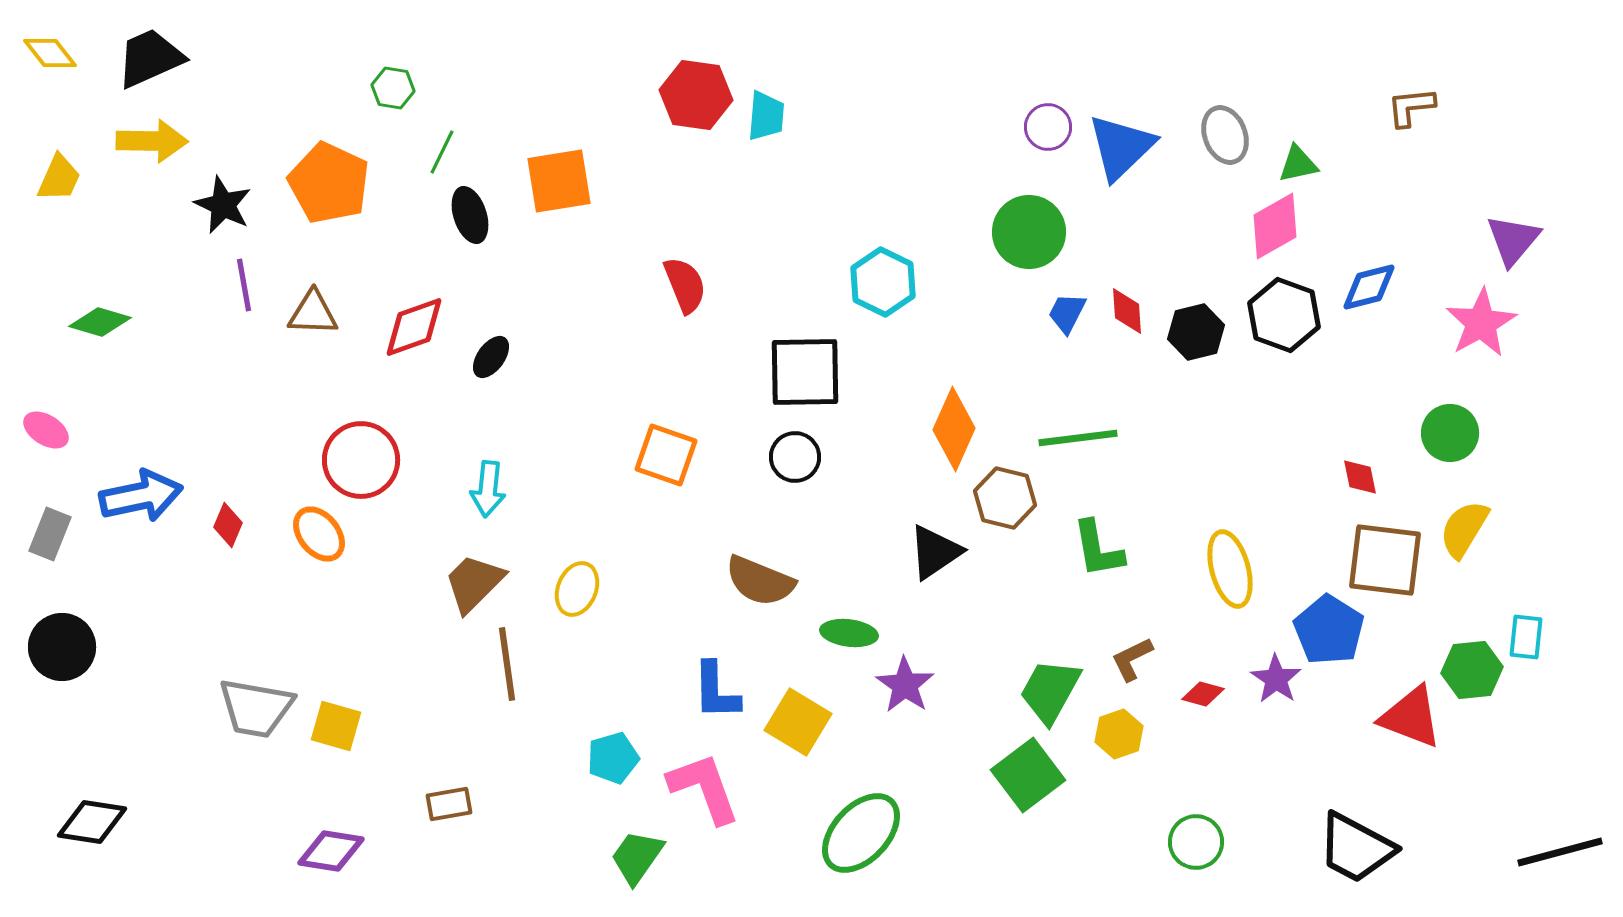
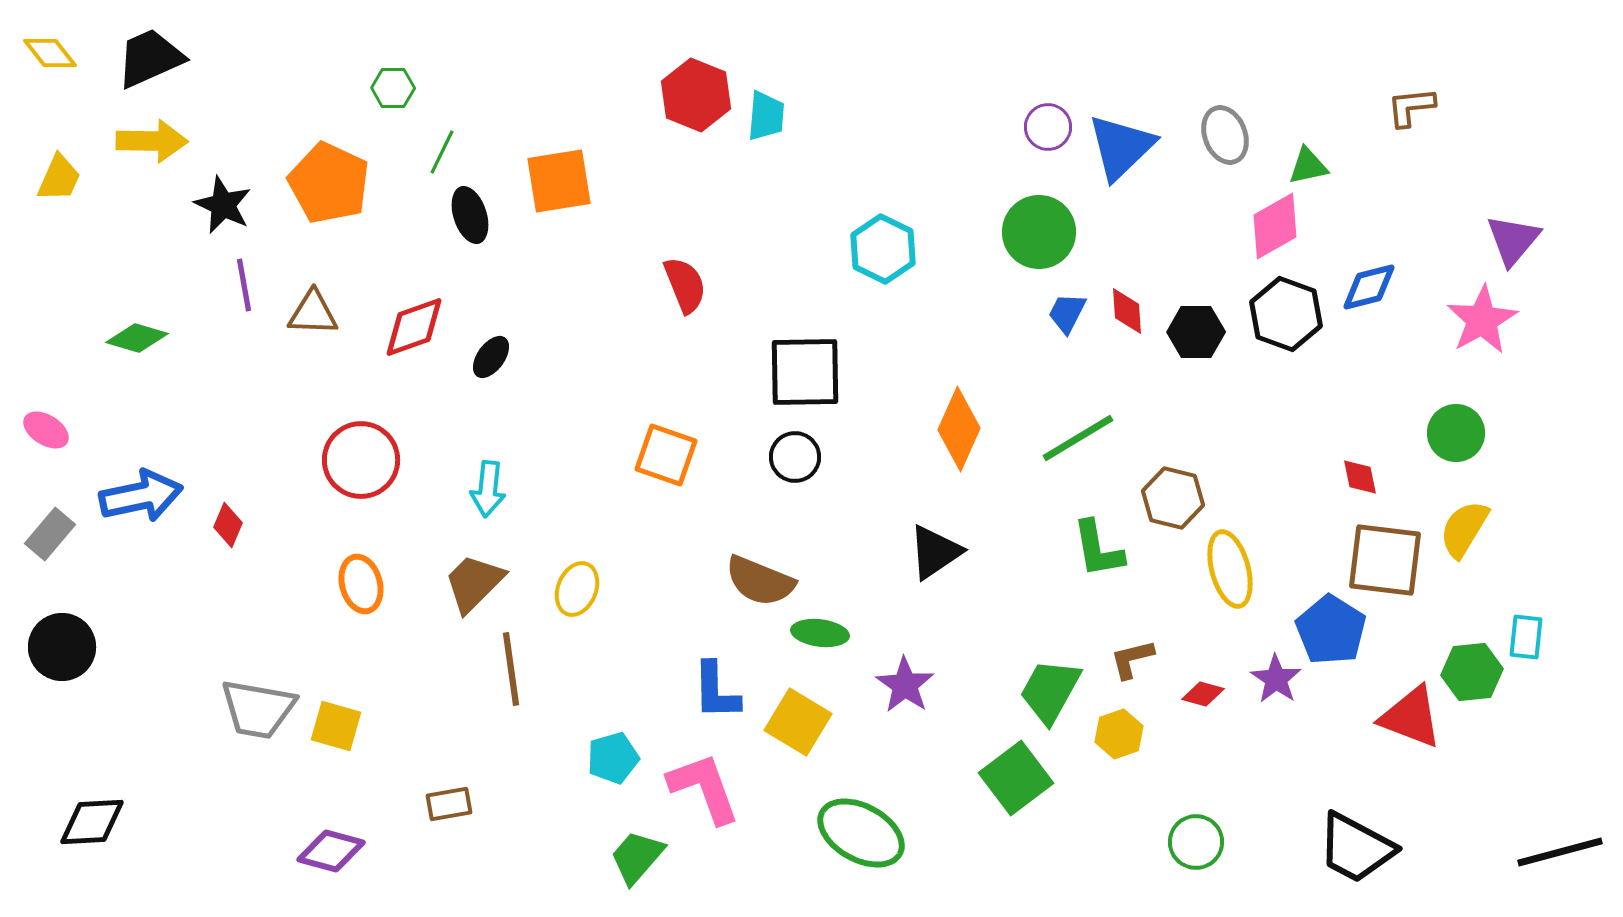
green hexagon at (393, 88): rotated 9 degrees counterclockwise
red hexagon at (696, 95): rotated 14 degrees clockwise
green triangle at (1298, 164): moved 10 px right, 2 px down
green circle at (1029, 232): moved 10 px right
cyan hexagon at (883, 282): moved 33 px up
black hexagon at (1284, 315): moved 2 px right, 1 px up
green diamond at (100, 322): moved 37 px right, 16 px down
pink star at (1481, 323): moved 1 px right, 3 px up
black hexagon at (1196, 332): rotated 14 degrees clockwise
orange diamond at (954, 429): moved 5 px right
green circle at (1450, 433): moved 6 px right
green line at (1078, 438): rotated 24 degrees counterclockwise
brown hexagon at (1005, 498): moved 168 px right
gray rectangle at (50, 534): rotated 18 degrees clockwise
orange ellipse at (319, 534): moved 42 px right, 50 px down; rotated 24 degrees clockwise
blue pentagon at (1329, 630): moved 2 px right
green ellipse at (849, 633): moved 29 px left
brown L-shape at (1132, 659): rotated 12 degrees clockwise
brown line at (507, 664): moved 4 px right, 5 px down
green hexagon at (1472, 670): moved 2 px down
gray trapezoid at (256, 708): moved 2 px right, 1 px down
green square at (1028, 775): moved 12 px left, 3 px down
black diamond at (92, 822): rotated 12 degrees counterclockwise
green ellipse at (861, 833): rotated 76 degrees clockwise
purple diamond at (331, 851): rotated 6 degrees clockwise
green trapezoid at (637, 857): rotated 6 degrees clockwise
